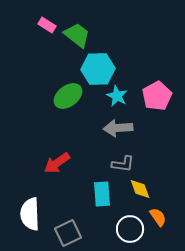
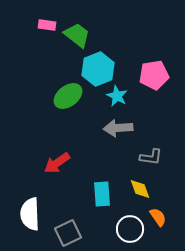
pink rectangle: rotated 24 degrees counterclockwise
cyan hexagon: rotated 20 degrees counterclockwise
pink pentagon: moved 3 px left, 21 px up; rotated 20 degrees clockwise
gray L-shape: moved 28 px right, 7 px up
